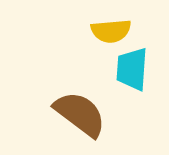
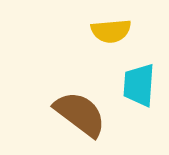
cyan trapezoid: moved 7 px right, 16 px down
